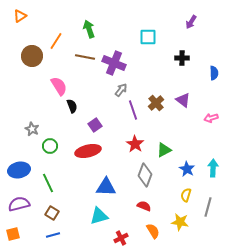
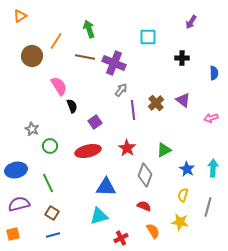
purple line: rotated 12 degrees clockwise
purple square: moved 3 px up
red star: moved 8 px left, 4 px down
blue ellipse: moved 3 px left
yellow semicircle: moved 3 px left
